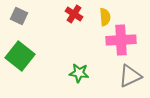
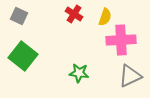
yellow semicircle: rotated 24 degrees clockwise
green square: moved 3 px right
